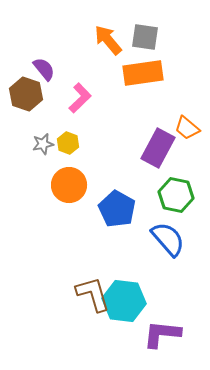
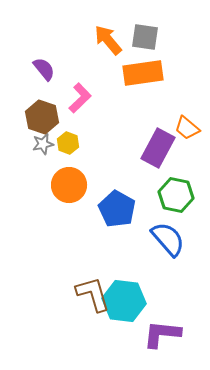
brown hexagon: moved 16 px right, 23 px down
